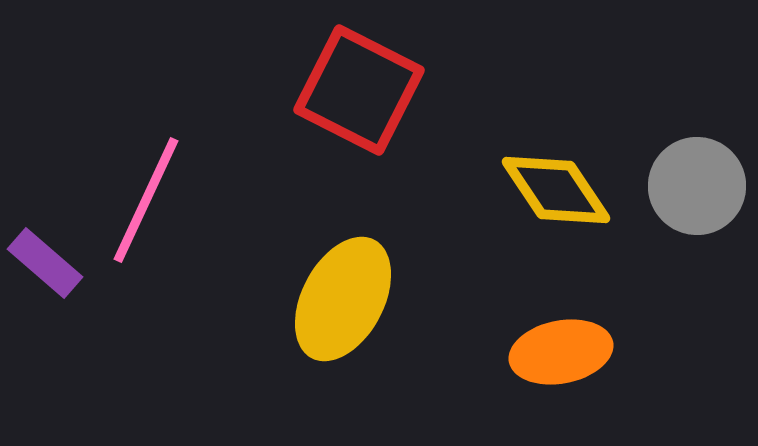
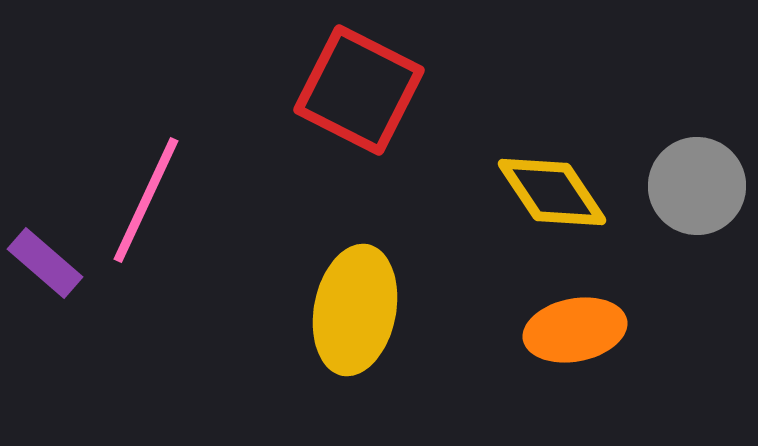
yellow diamond: moved 4 px left, 2 px down
yellow ellipse: moved 12 px right, 11 px down; rotated 17 degrees counterclockwise
orange ellipse: moved 14 px right, 22 px up
